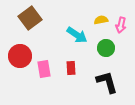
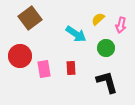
yellow semicircle: moved 3 px left, 1 px up; rotated 32 degrees counterclockwise
cyan arrow: moved 1 px left, 1 px up
